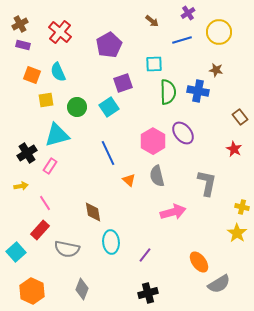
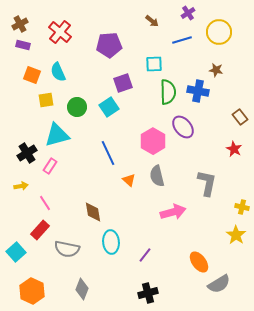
purple pentagon at (109, 45): rotated 25 degrees clockwise
purple ellipse at (183, 133): moved 6 px up
yellow star at (237, 233): moved 1 px left, 2 px down
